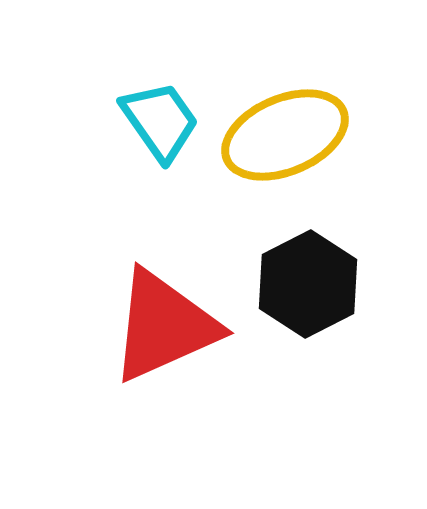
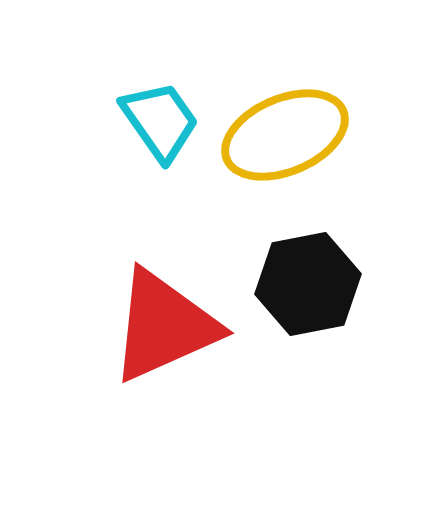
black hexagon: rotated 16 degrees clockwise
